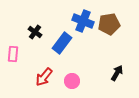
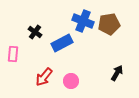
blue rectangle: rotated 25 degrees clockwise
pink circle: moved 1 px left
